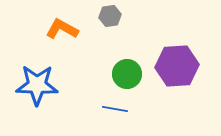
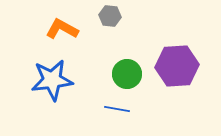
gray hexagon: rotated 15 degrees clockwise
blue star: moved 15 px right, 5 px up; rotated 9 degrees counterclockwise
blue line: moved 2 px right
